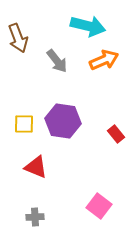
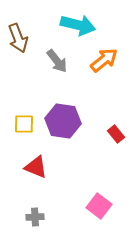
cyan arrow: moved 10 px left, 1 px up
orange arrow: rotated 16 degrees counterclockwise
